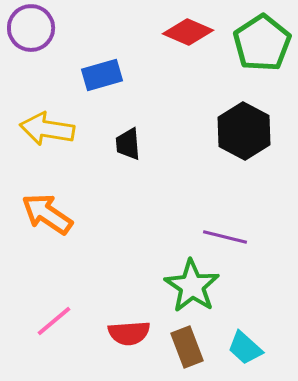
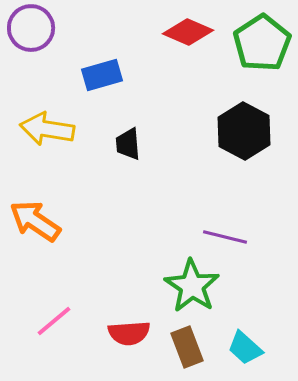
orange arrow: moved 12 px left, 7 px down
